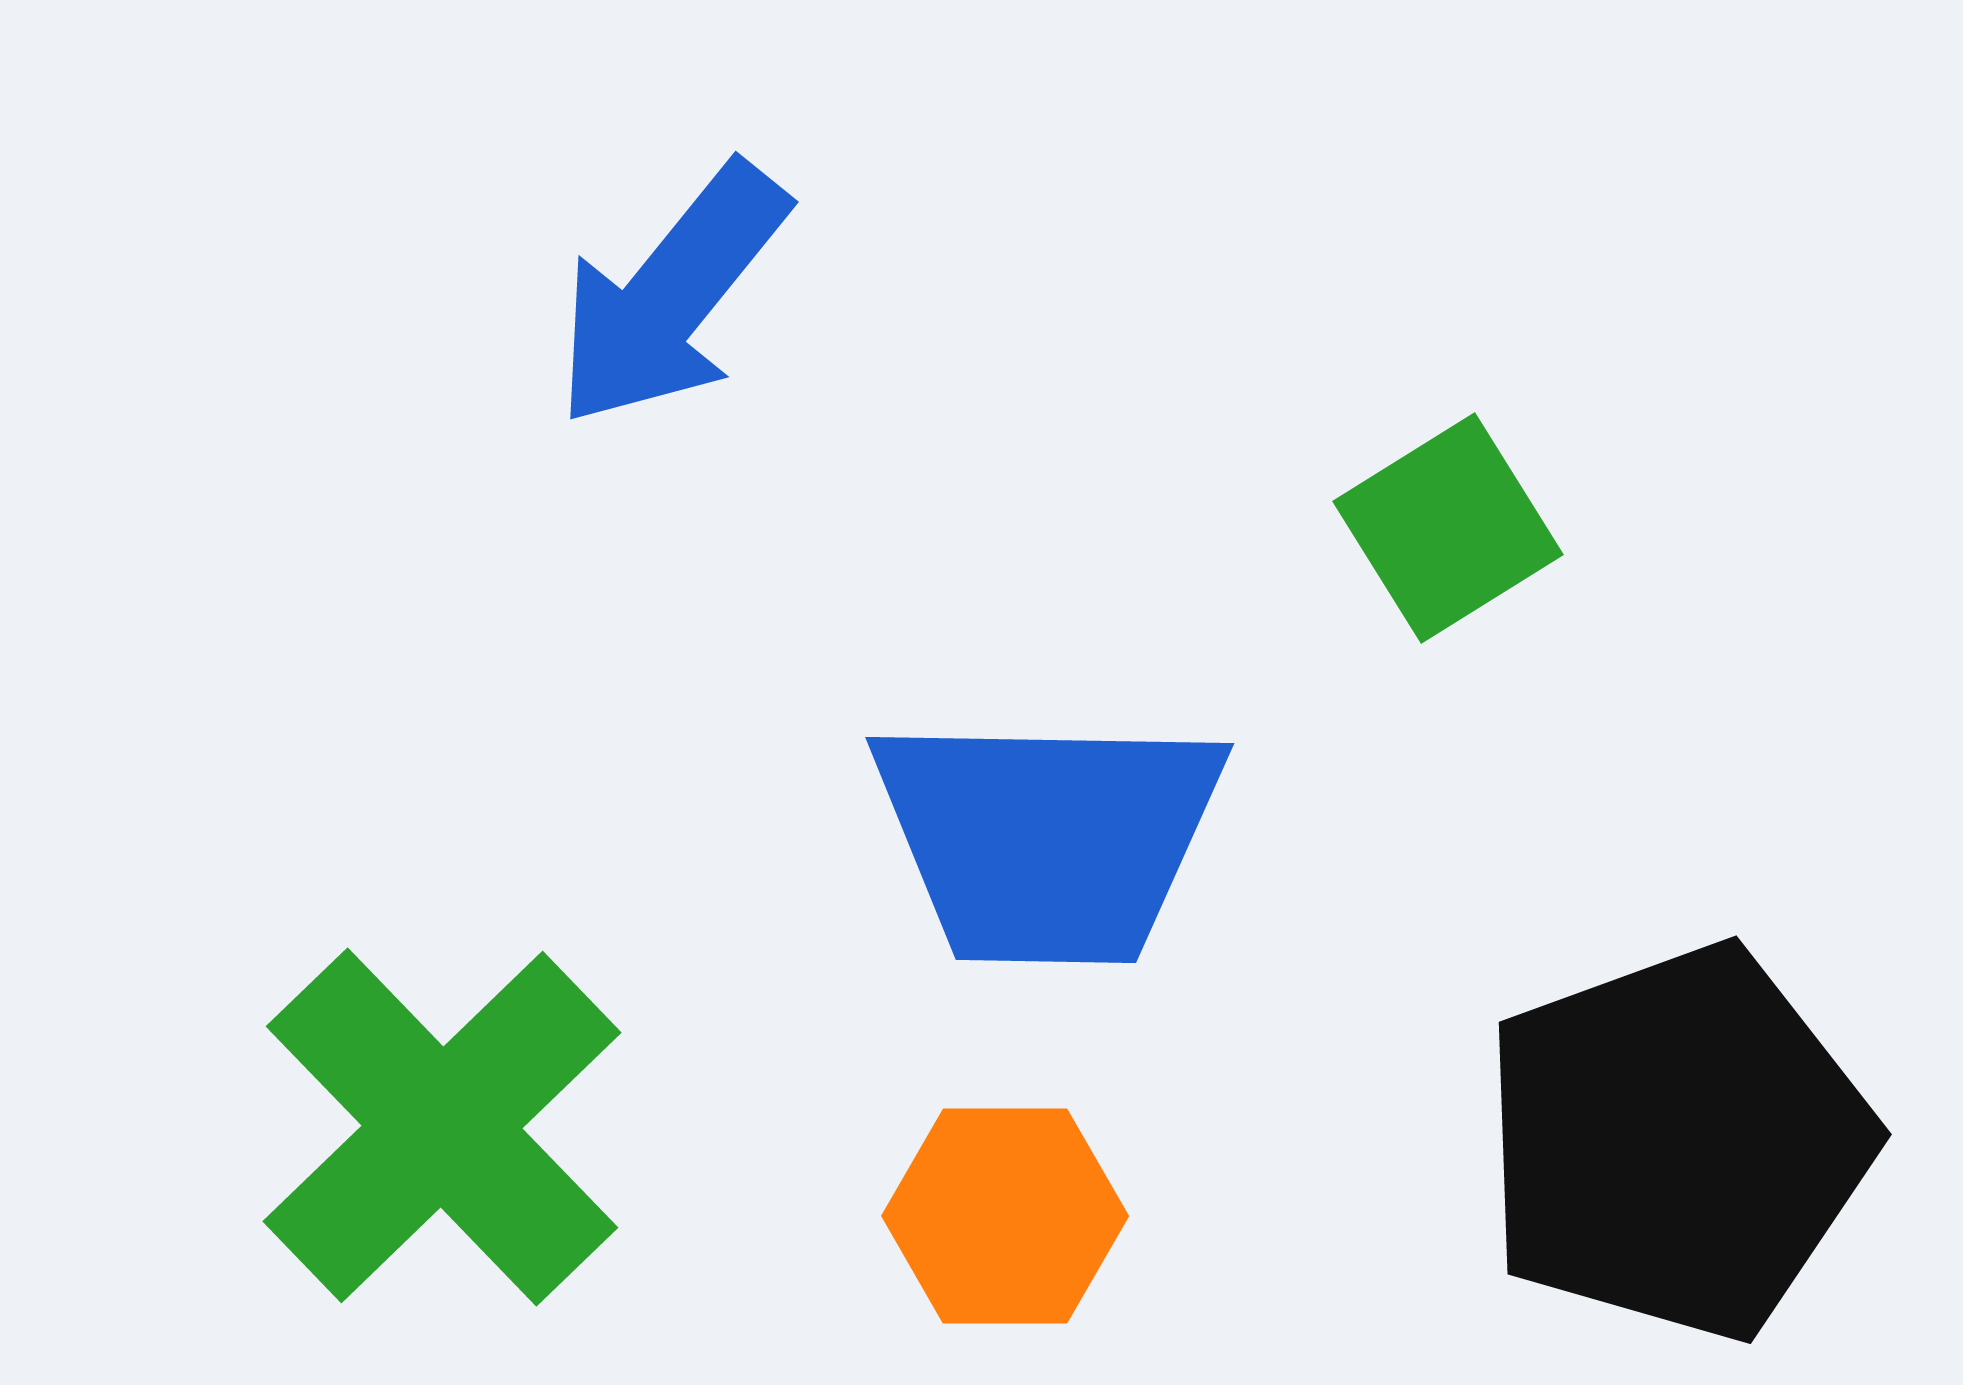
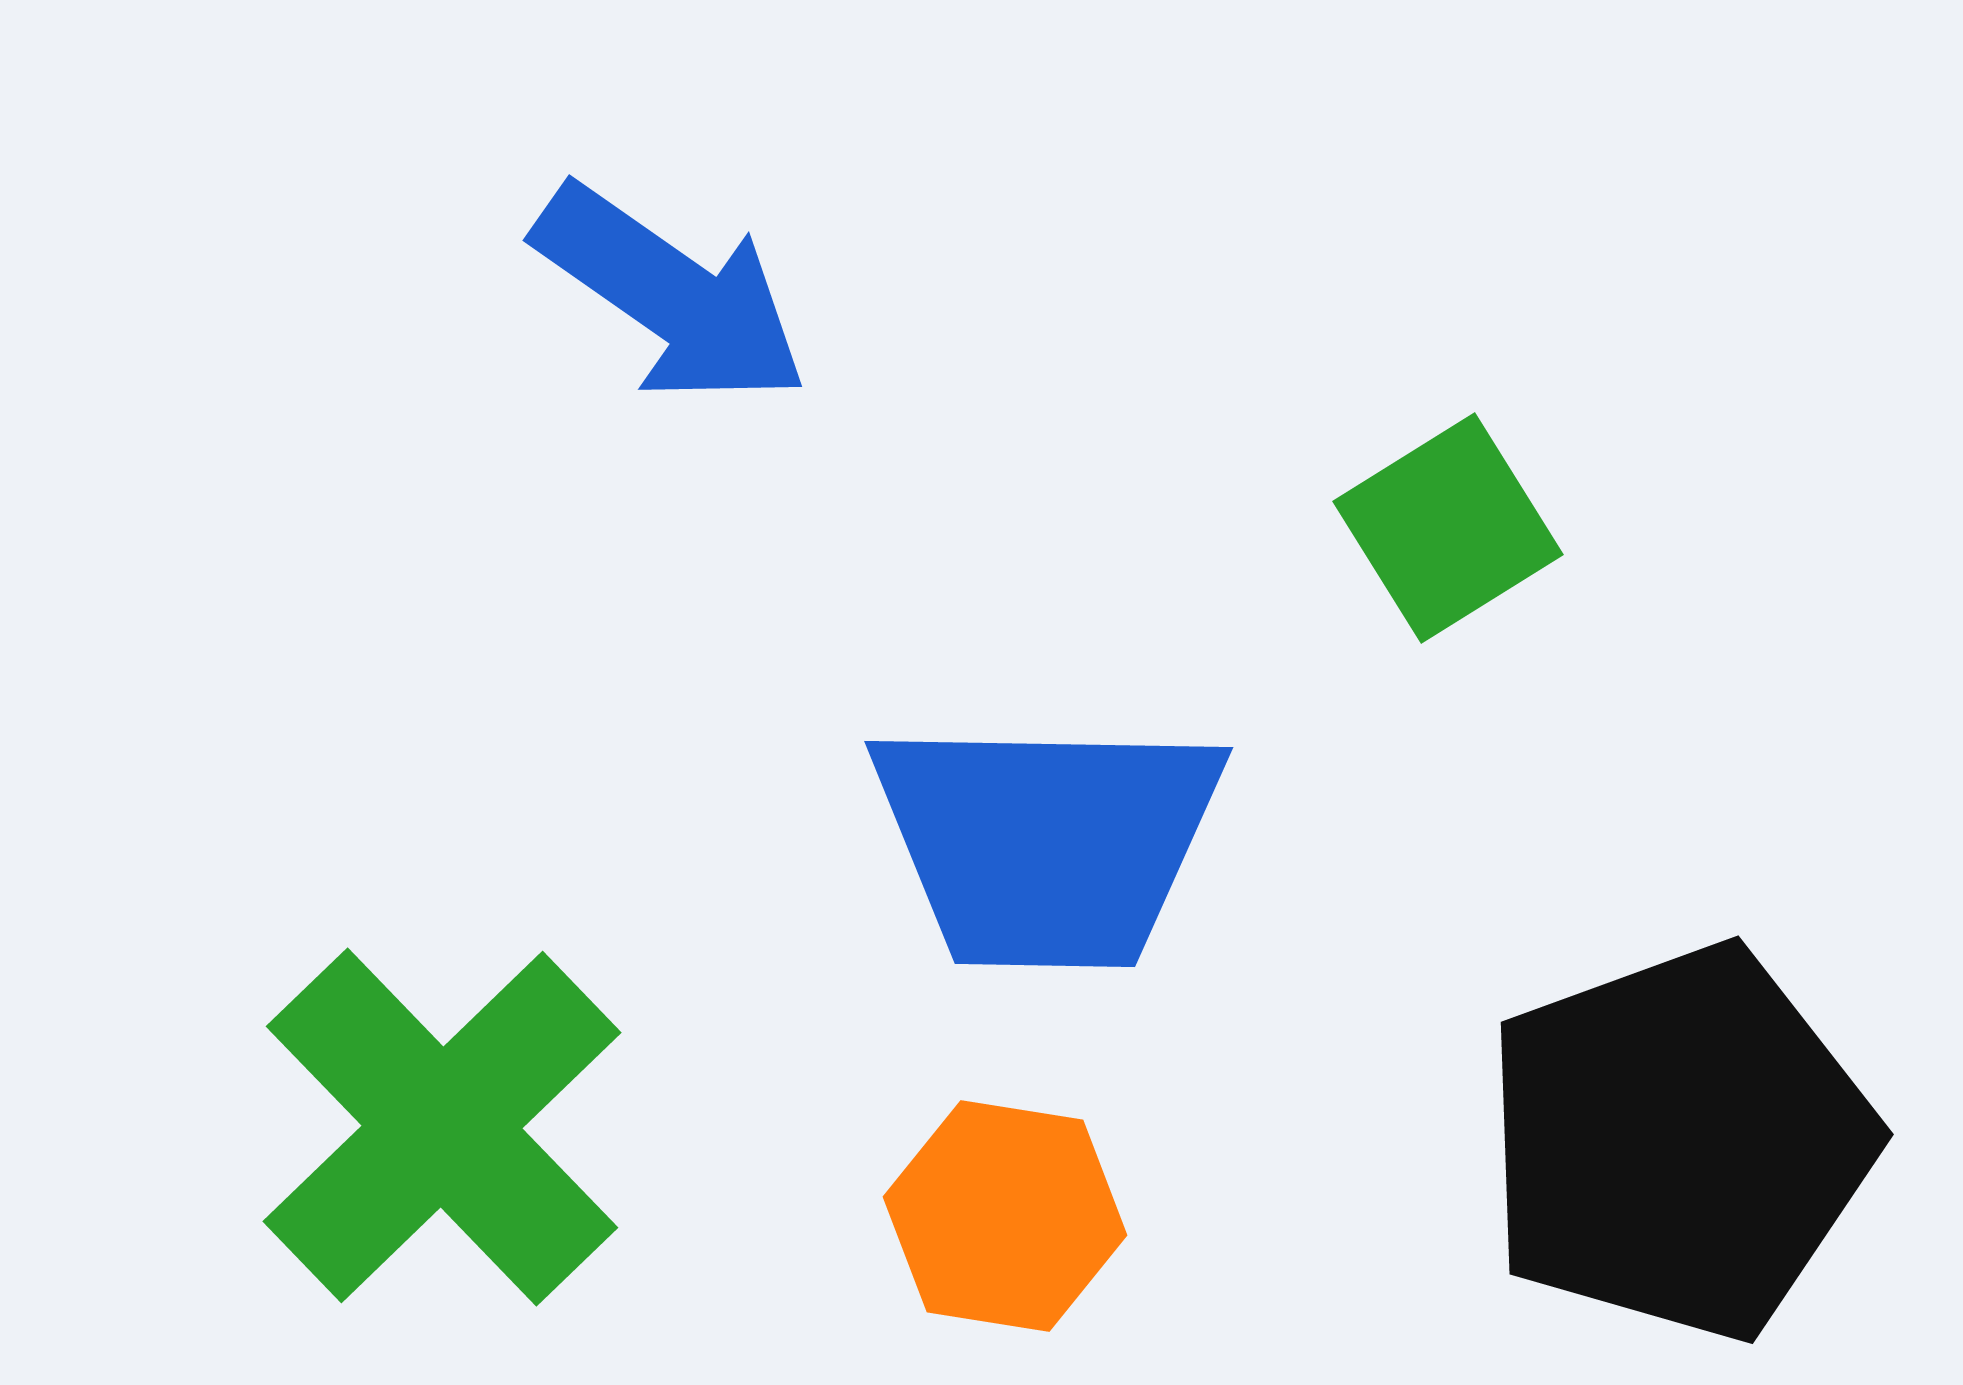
blue arrow: rotated 94 degrees counterclockwise
blue trapezoid: moved 1 px left, 4 px down
black pentagon: moved 2 px right
orange hexagon: rotated 9 degrees clockwise
